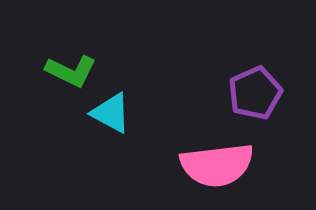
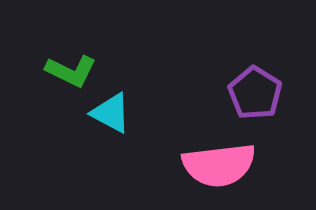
purple pentagon: rotated 16 degrees counterclockwise
pink semicircle: moved 2 px right
